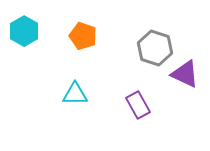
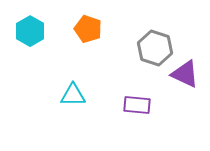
cyan hexagon: moved 6 px right
orange pentagon: moved 5 px right, 7 px up
cyan triangle: moved 2 px left, 1 px down
purple rectangle: moved 1 px left; rotated 56 degrees counterclockwise
